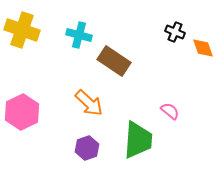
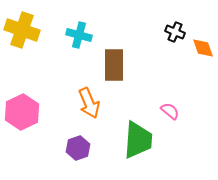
brown rectangle: moved 4 px down; rotated 56 degrees clockwise
orange arrow: rotated 24 degrees clockwise
purple hexagon: moved 9 px left
